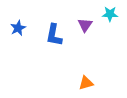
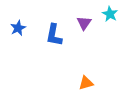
cyan star: rotated 28 degrees clockwise
purple triangle: moved 1 px left, 2 px up
